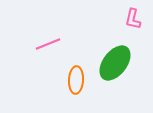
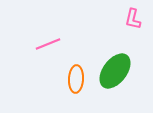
green ellipse: moved 8 px down
orange ellipse: moved 1 px up
